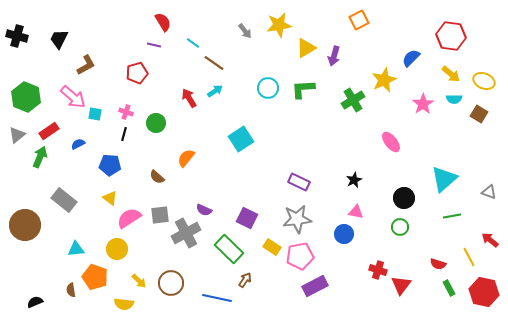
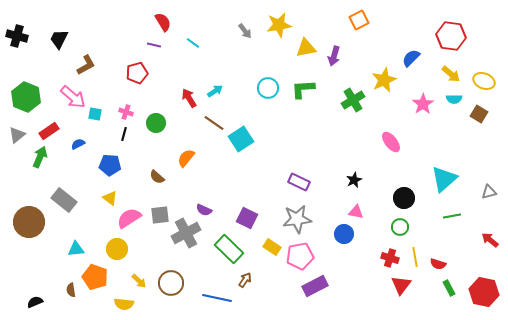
yellow triangle at (306, 48): rotated 20 degrees clockwise
brown line at (214, 63): moved 60 px down
gray triangle at (489, 192): rotated 35 degrees counterclockwise
brown circle at (25, 225): moved 4 px right, 3 px up
yellow line at (469, 257): moved 54 px left; rotated 18 degrees clockwise
red cross at (378, 270): moved 12 px right, 12 px up
